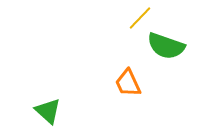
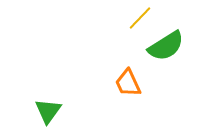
green semicircle: rotated 51 degrees counterclockwise
green triangle: rotated 24 degrees clockwise
